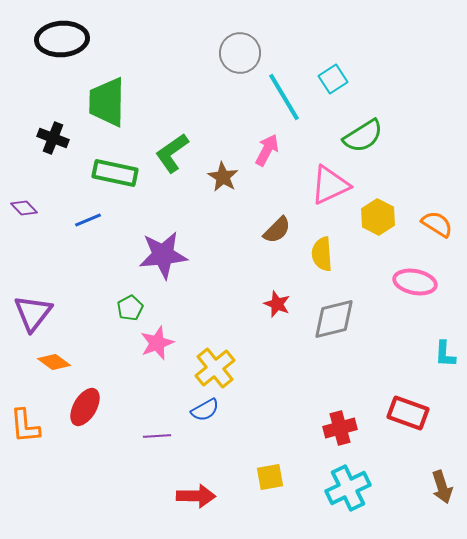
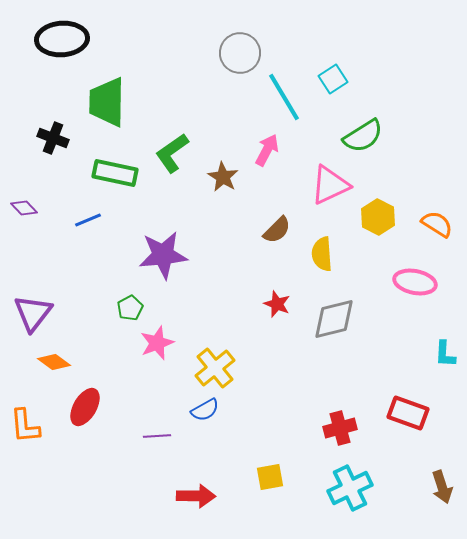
cyan cross: moved 2 px right
